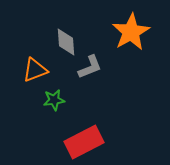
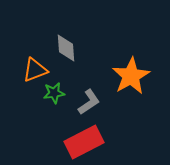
orange star: moved 44 px down
gray diamond: moved 6 px down
gray L-shape: moved 1 px left, 35 px down; rotated 12 degrees counterclockwise
green star: moved 7 px up
